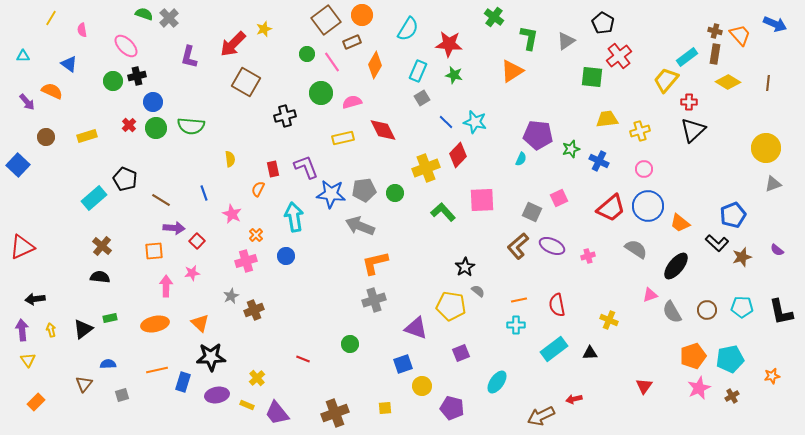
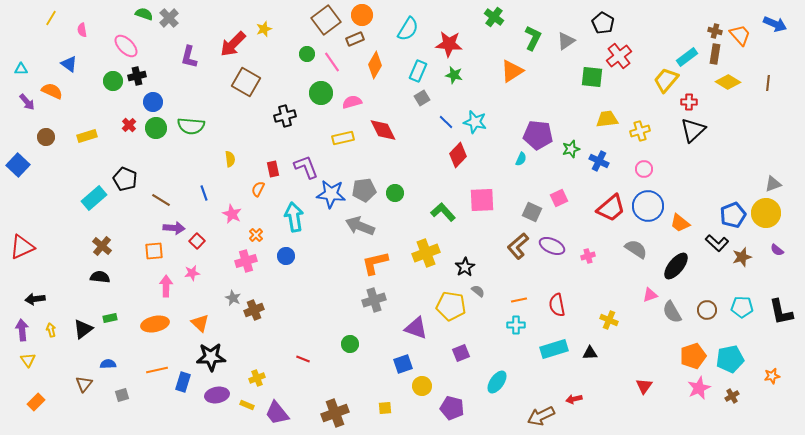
green L-shape at (529, 38): moved 4 px right; rotated 15 degrees clockwise
brown rectangle at (352, 42): moved 3 px right, 3 px up
cyan triangle at (23, 56): moved 2 px left, 13 px down
yellow circle at (766, 148): moved 65 px down
yellow cross at (426, 168): moved 85 px down
gray star at (231, 296): moved 2 px right, 2 px down; rotated 21 degrees counterclockwise
cyan rectangle at (554, 349): rotated 20 degrees clockwise
yellow cross at (257, 378): rotated 21 degrees clockwise
